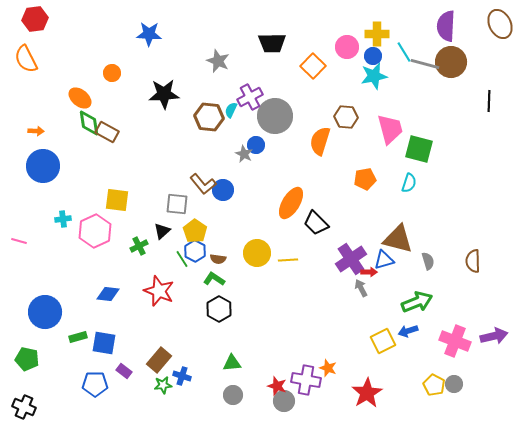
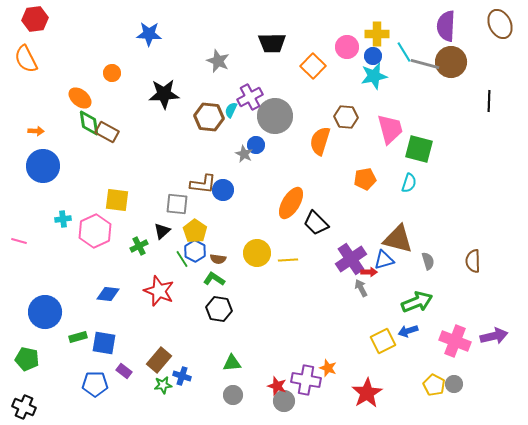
brown L-shape at (203, 184): rotated 44 degrees counterclockwise
black hexagon at (219, 309): rotated 20 degrees counterclockwise
